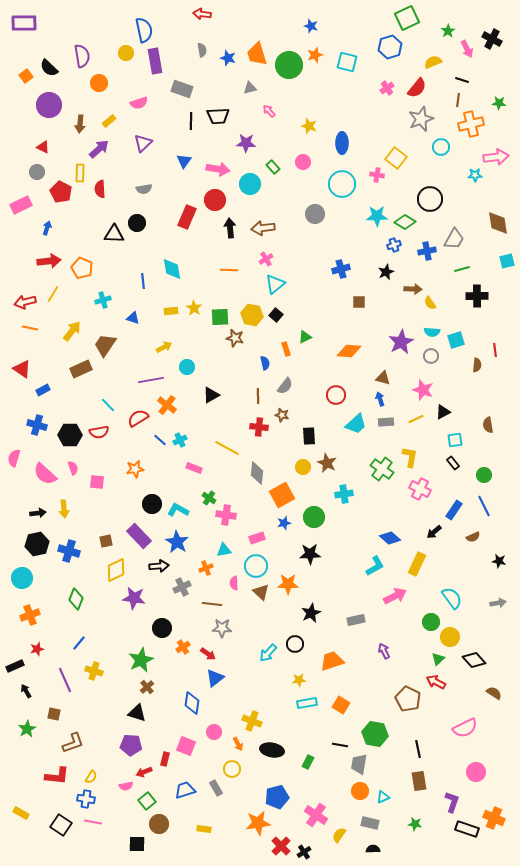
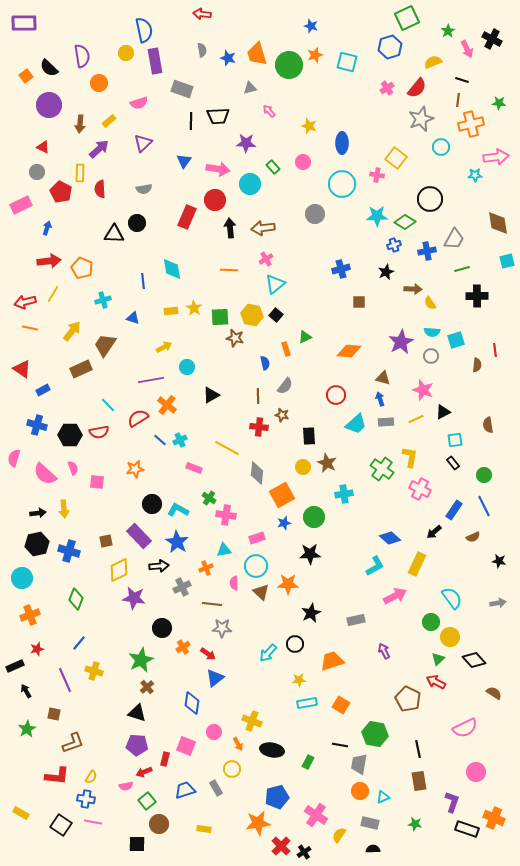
yellow diamond at (116, 570): moved 3 px right
purple pentagon at (131, 745): moved 6 px right
